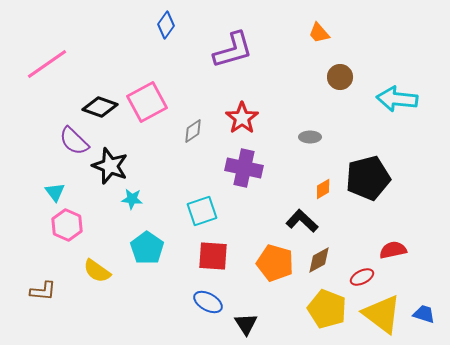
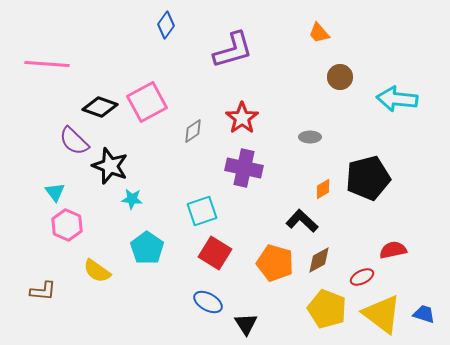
pink line: rotated 39 degrees clockwise
red square: moved 2 px right, 3 px up; rotated 28 degrees clockwise
